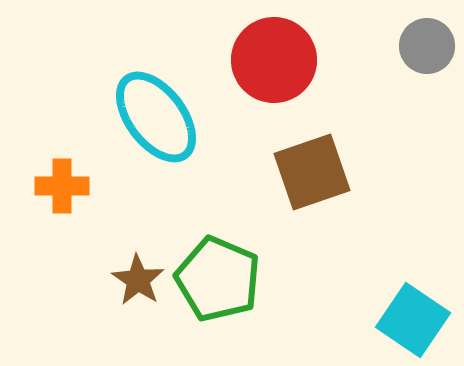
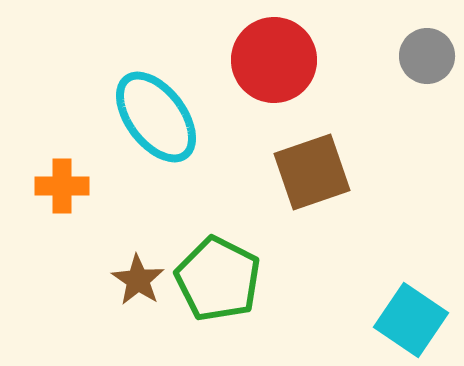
gray circle: moved 10 px down
green pentagon: rotated 4 degrees clockwise
cyan square: moved 2 px left
